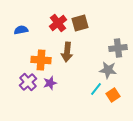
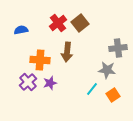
brown square: rotated 24 degrees counterclockwise
orange cross: moved 1 px left
gray star: moved 1 px left
cyan line: moved 4 px left
